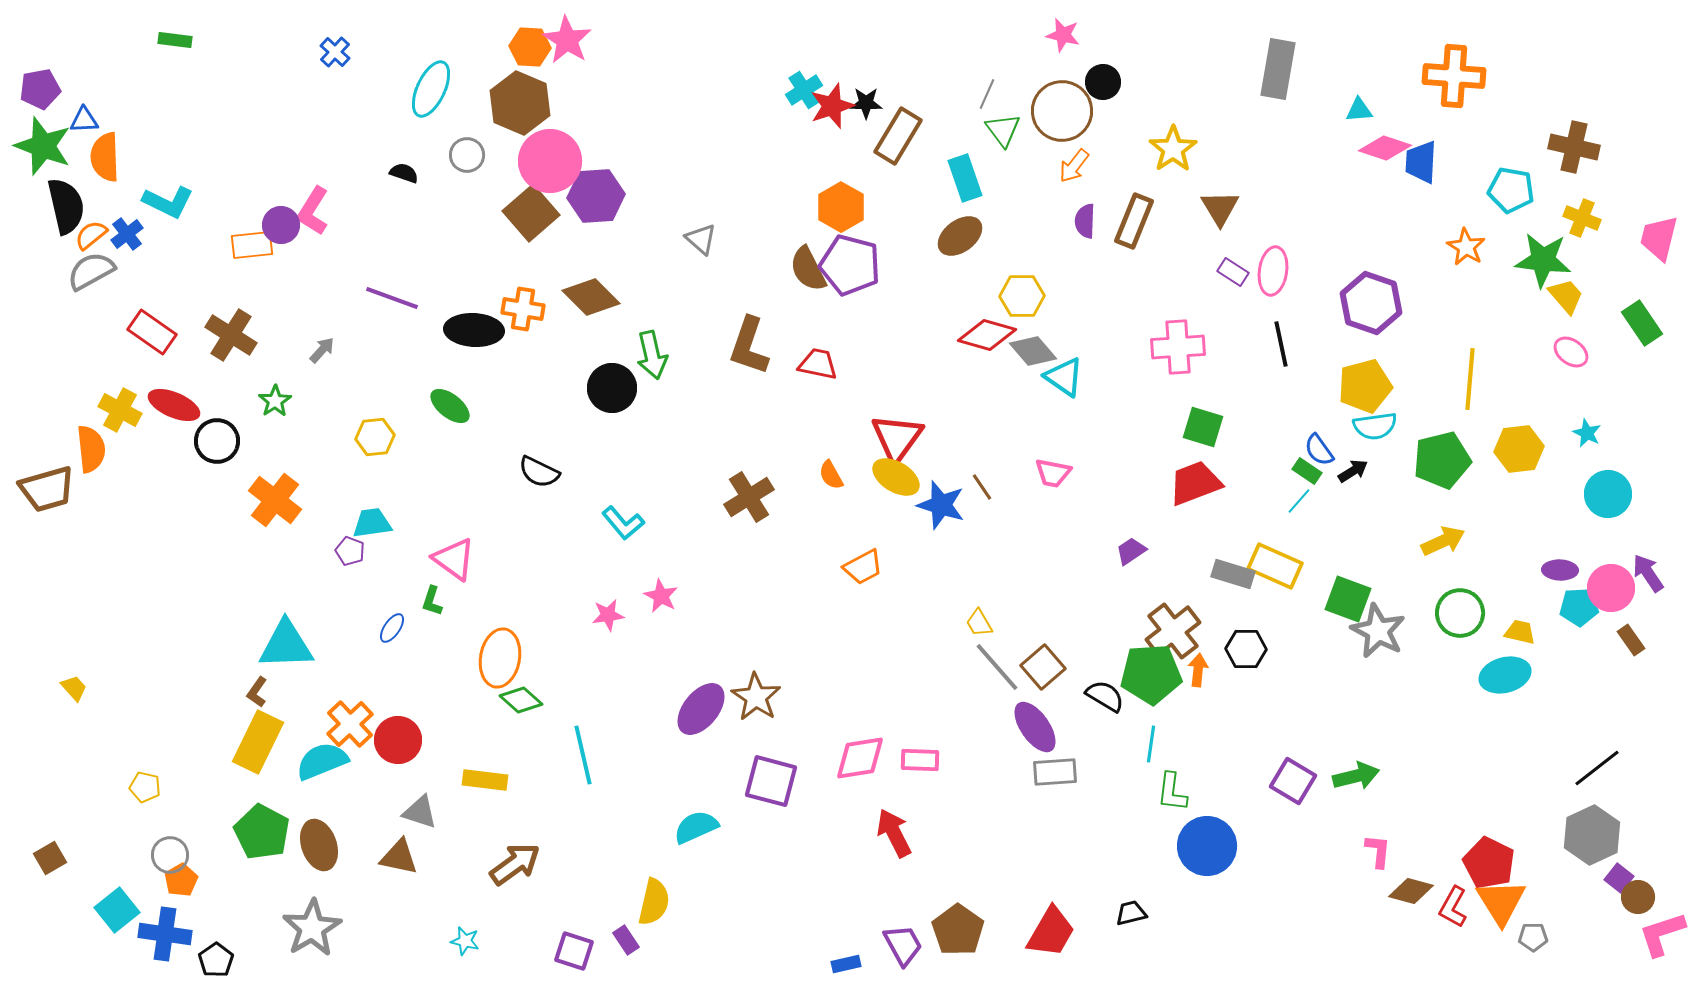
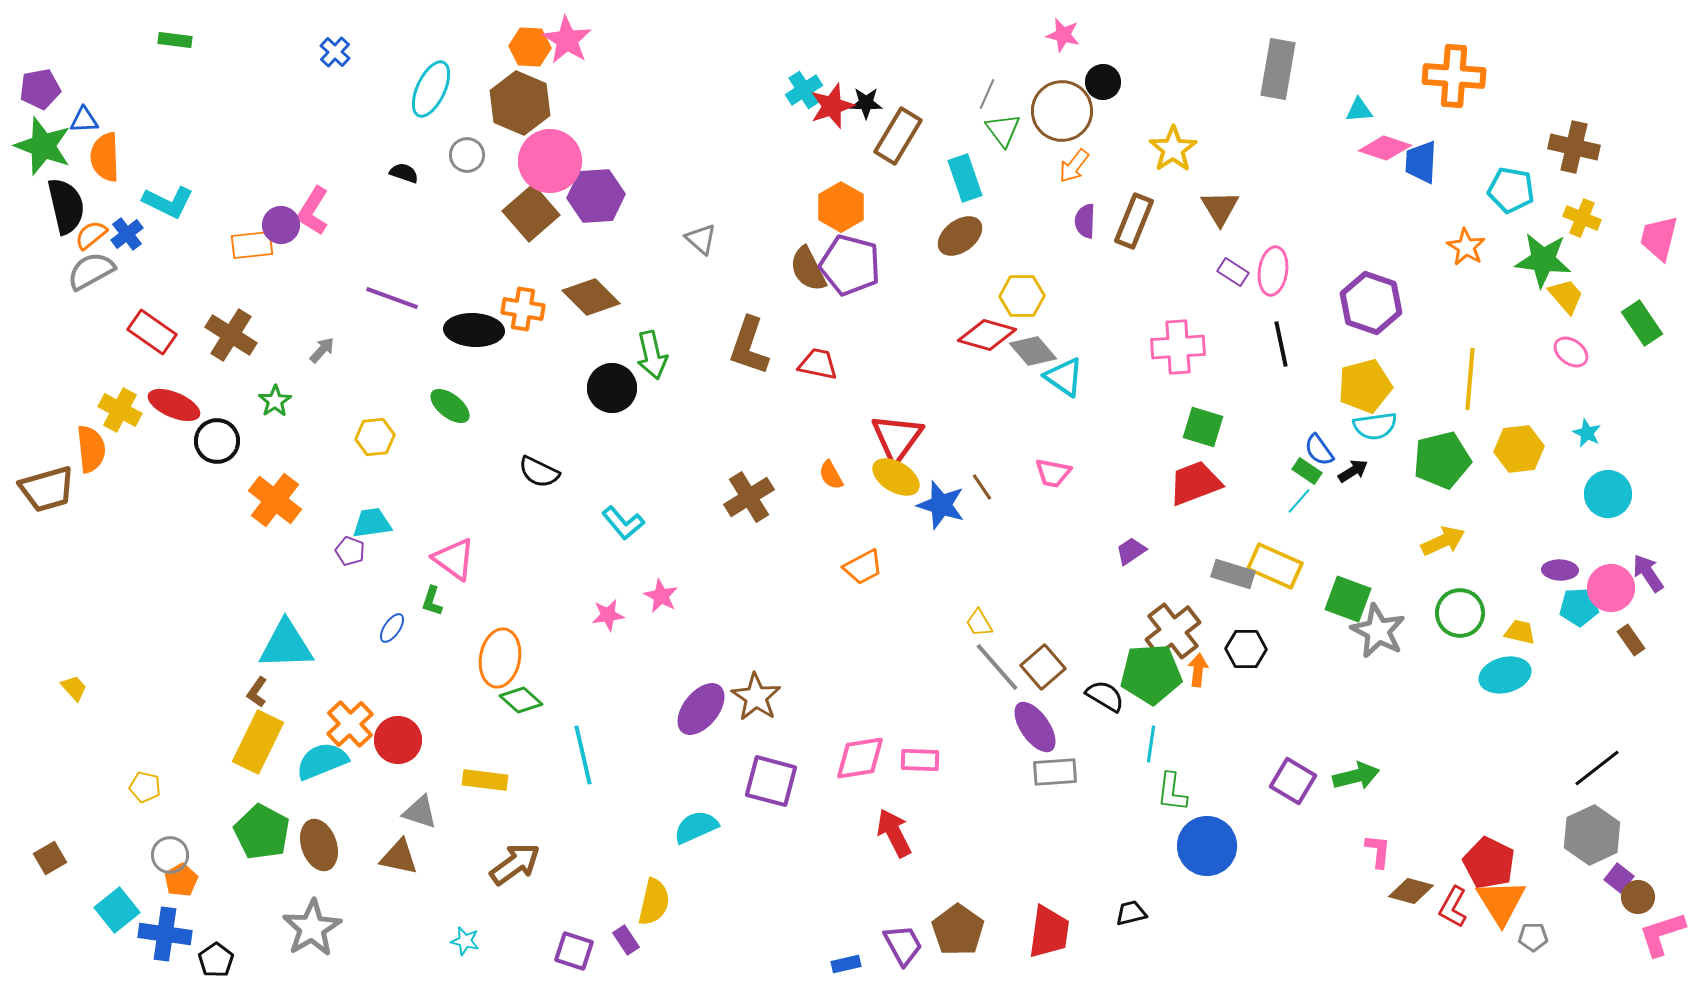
red trapezoid at (1051, 932): moved 2 px left; rotated 22 degrees counterclockwise
